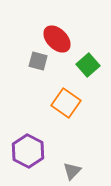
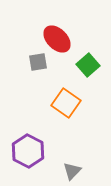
gray square: moved 1 px down; rotated 24 degrees counterclockwise
